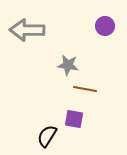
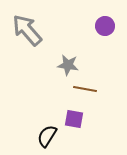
gray arrow: rotated 48 degrees clockwise
